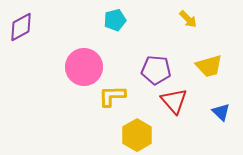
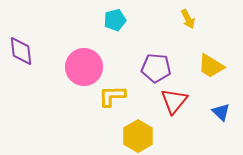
yellow arrow: rotated 18 degrees clockwise
purple diamond: moved 24 px down; rotated 68 degrees counterclockwise
yellow trapezoid: moved 2 px right; rotated 48 degrees clockwise
purple pentagon: moved 2 px up
red triangle: rotated 20 degrees clockwise
yellow hexagon: moved 1 px right, 1 px down
